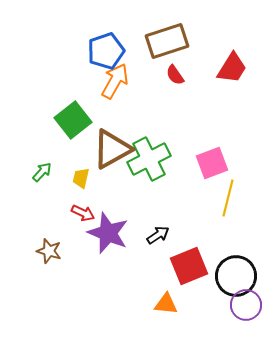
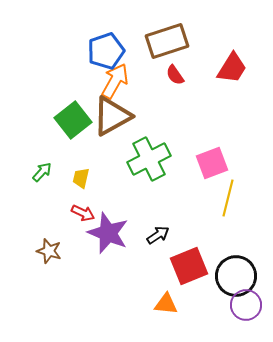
brown triangle: moved 33 px up
